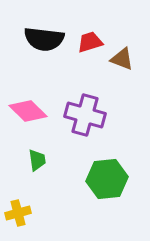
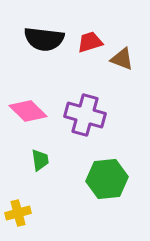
green trapezoid: moved 3 px right
